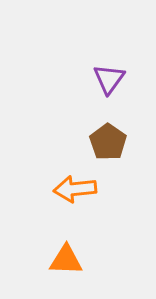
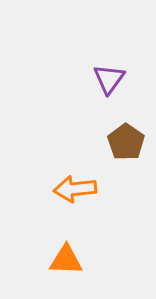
brown pentagon: moved 18 px right
